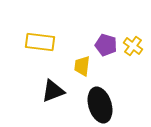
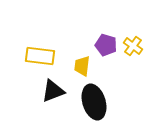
yellow rectangle: moved 14 px down
black ellipse: moved 6 px left, 3 px up
